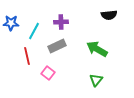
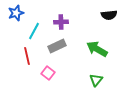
blue star: moved 5 px right, 10 px up; rotated 21 degrees counterclockwise
